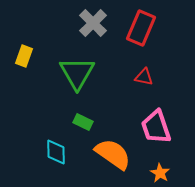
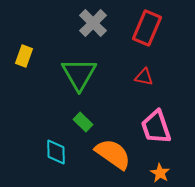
red rectangle: moved 6 px right
green triangle: moved 2 px right, 1 px down
green rectangle: rotated 18 degrees clockwise
